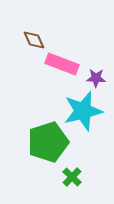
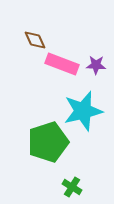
brown diamond: moved 1 px right
purple star: moved 13 px up
green cross: moved 10 px down; rotated 12 degrees counterclockwise
